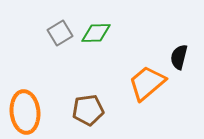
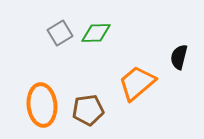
orange trapezoid: moved 10 px left
orange ellipse: moved 17 px right, 7 px up
